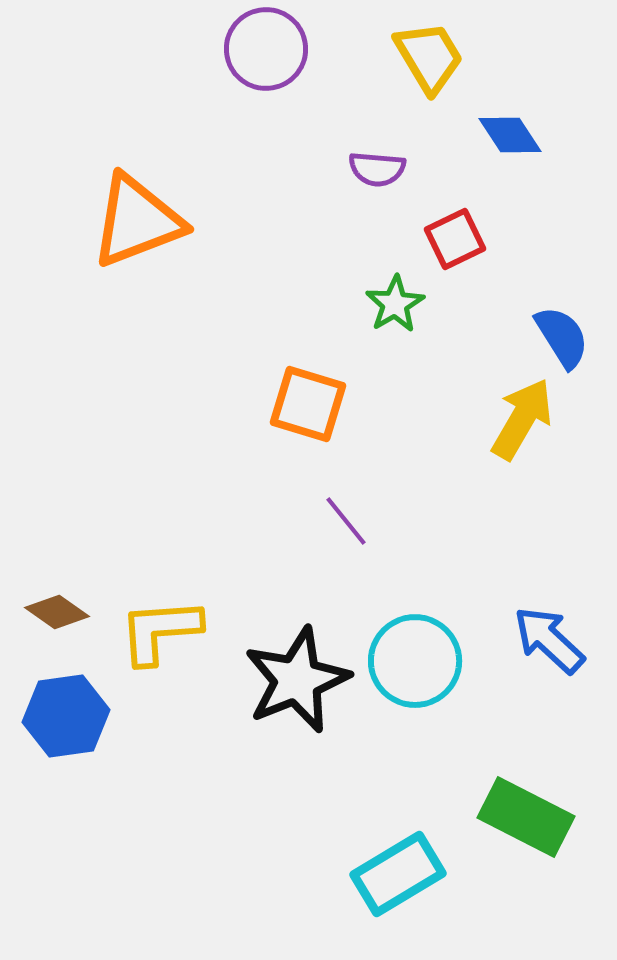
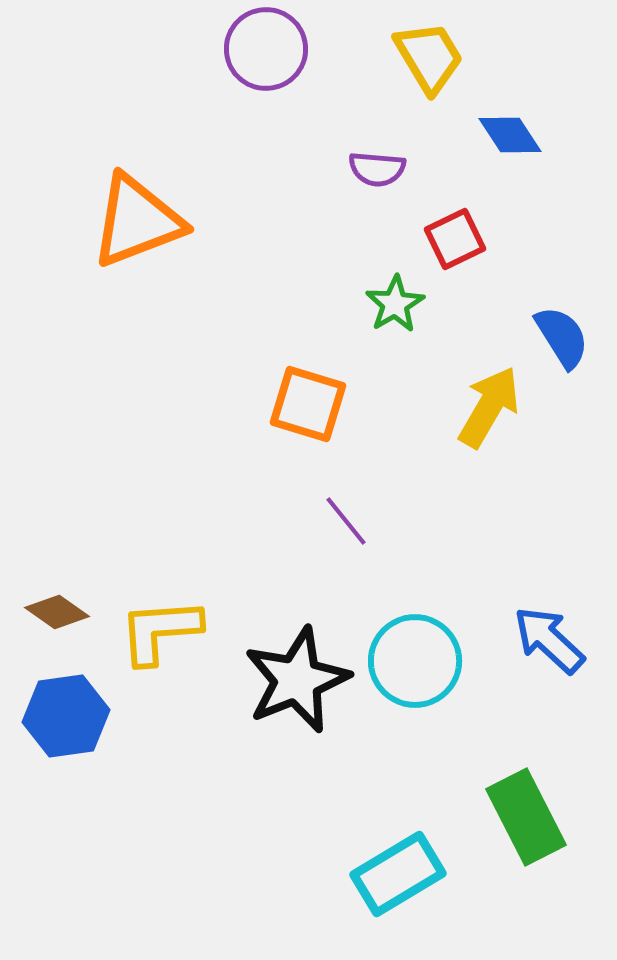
yellow arrow: moved 33 px left, 12 px up
green rectangle: rotated 36 degrees clockwise
